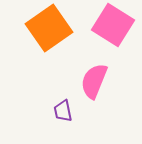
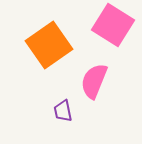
orange square: moved 17 px down
